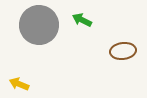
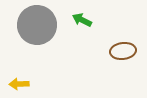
gray circle: moved 2 px left
yellow arrow: rotated 24 degrees counterclockwise
